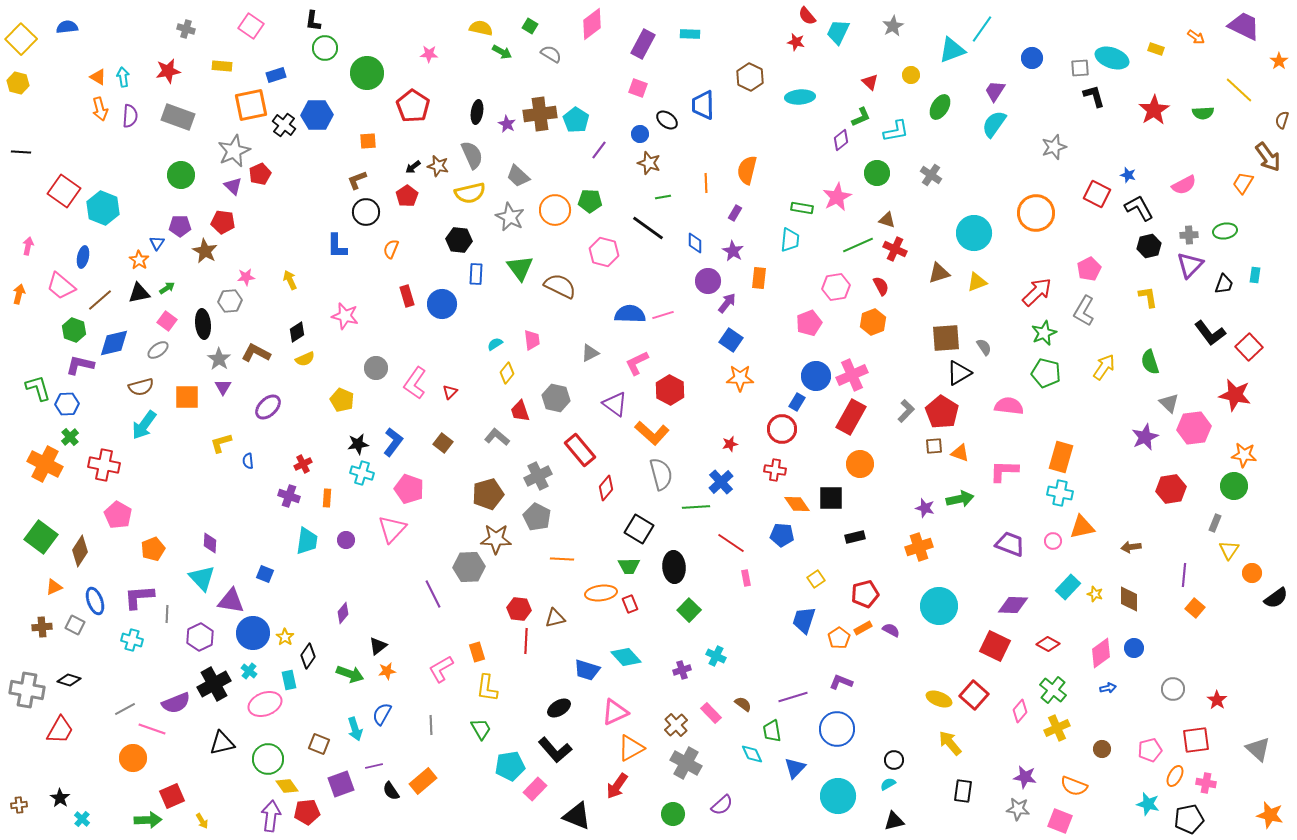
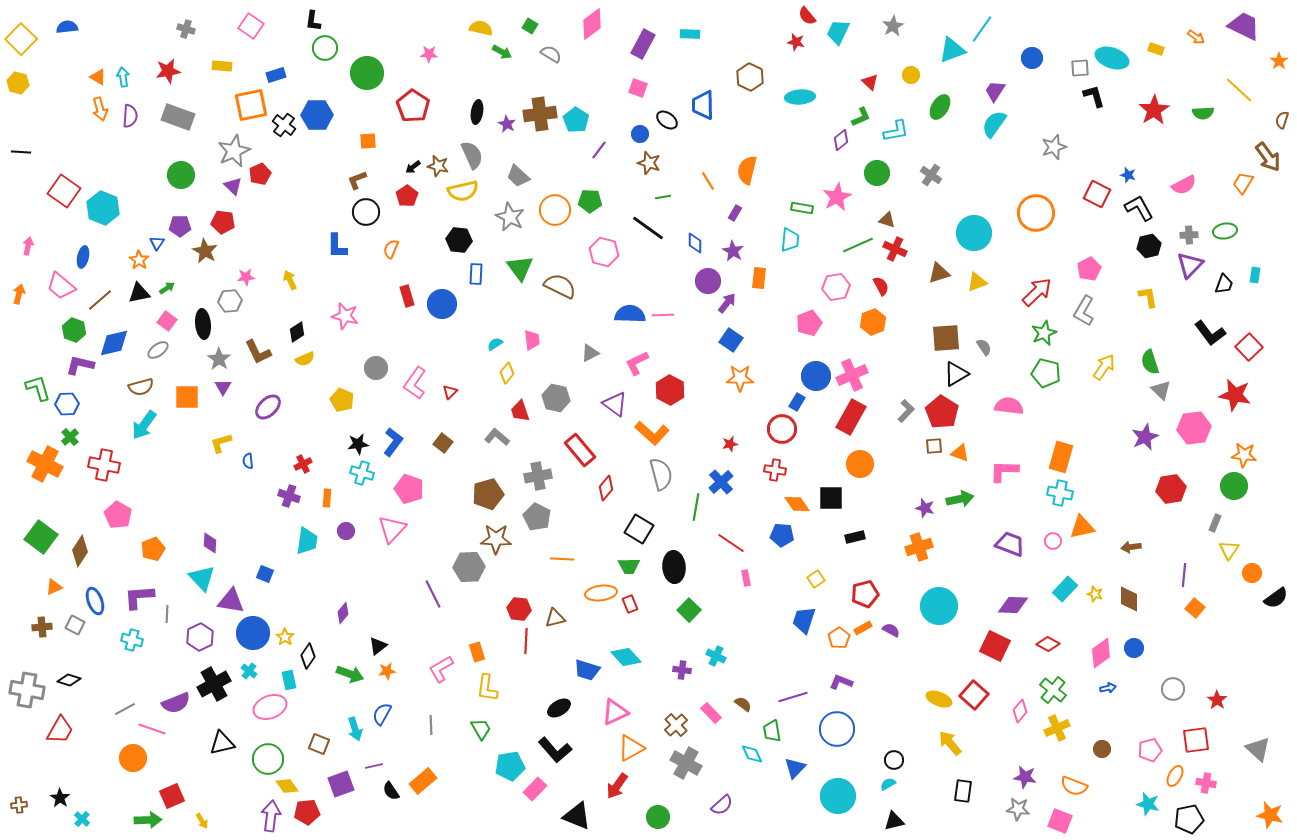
orange line at (706, 183): moved 2 px right, 2 px up; rotated 30 degrees counterclockwise
yellow semicircle at (470, 193): moved 7 px left, 2 px up
pink line at (663, 315): rotated 15 degrees clockwise
brown L-shape at (256, 353): moved 2 px right, 1 px up; rotated 144 degrees counterclockwise
black triangle at (959, 373): moved 3 px left, 1 px down
gray triangle at (1169, 403): moved 8 px left, 13 px up
gray cross at (538, 476): rotated 16 degrees clockwise
green line at (696, 507): rotated 76 degrees counterclockwise
purple circle at (346, 540): moved 9 px up
cyan rectangle at (1068, 587): moved 3 px left, 2 px down
purple cross at (682, 670): rotated 24 degrees clockwise
pink ellipse at (265, 704): moved 5 px right, 3 px down
green circle at (673, 814): moved 15 px left, 3 px down
